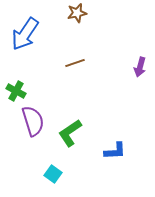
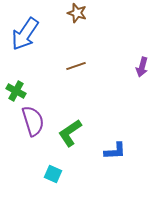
brown star: rotated 30 degrees clockwise
brown line: moved 1 px right, 3 px down
purple arrow: moved 2 px right
cyan square: rotated 12 degrees counterclockwise
